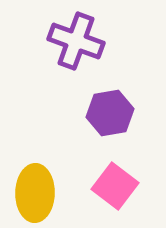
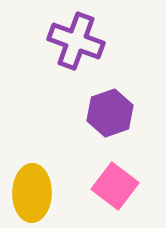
purple hexagon: rotated 9 degrees counterclockwise
yellow ellipse: moved 3 px left
